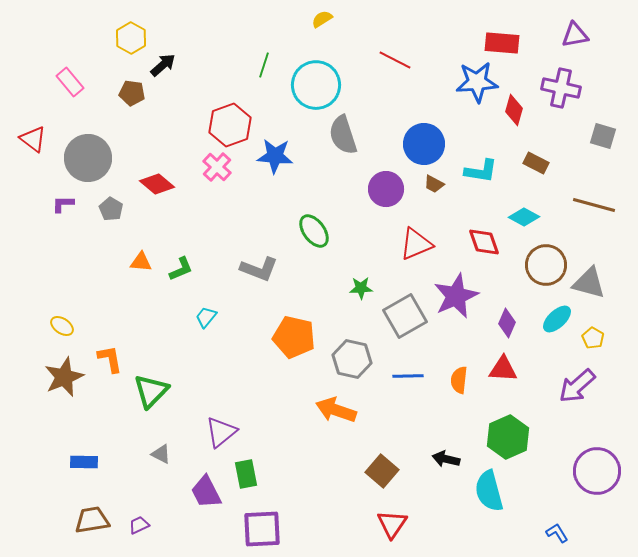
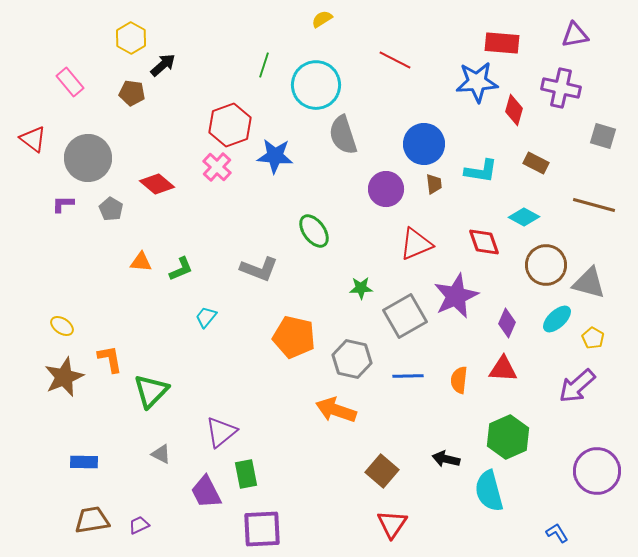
brown trapezoid at (434, 184): rotated 125 degrees counterclockwise
